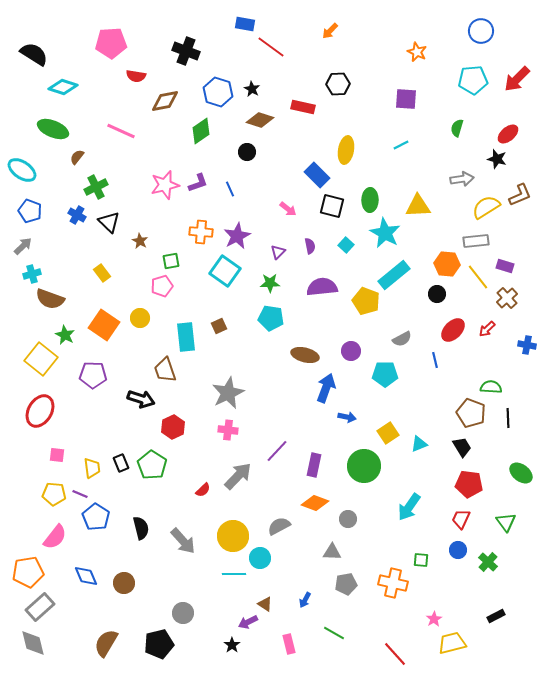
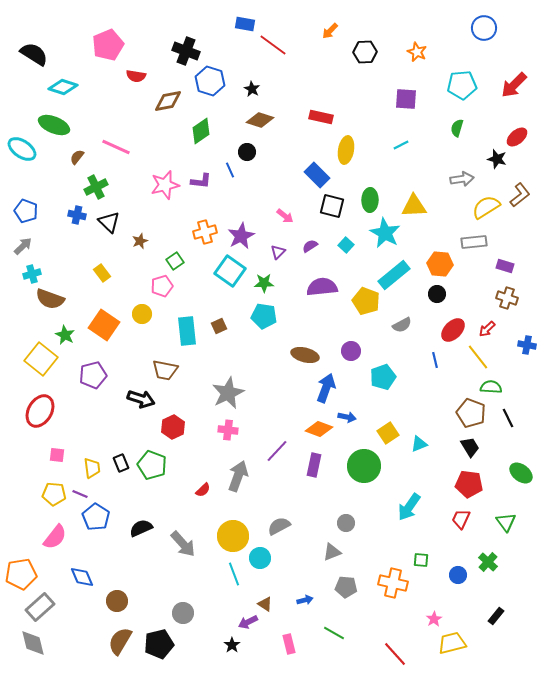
blue circle at (481, 31): moved 3 px right, 3 px up
pink pentagon at (111, 43): moved 3 px left, 2 px down; rotated 20 degrees counterclockwise
red line at (271, 47): moved 2 px right, 2 px up
red arrow at (517, 79): moved 3 px left, 6 px down
cyan pentagon at (473, 80): moved 11 px left, 5 px down
black hexagon at (338, 84): moved 27 px right, 32 px up
blue hexagon at (218, 92): moved 8 px left, 11 px up
brown diamond at (165, 101): moved 3 px right
red rectangle at (303, 107): moved 18 px right, 10 px down
green ellipse at (53, 129): moved 1 px right, 4 px up
pink line at (121, 131): moved 5 px left, 16 px down
red ellipse at (508, 134): moved 9 px right, 3 px down
cyan ellipse at (22, 170): moved 21 px up
purple L-shape at (198, 183): moved 3 px right, 2 px up; rotated 25 degrees clockwise
blue line at (230, 189): moved 19 px up
brown L-shape at (520, 195): rotated 15 degrees counterclockwise
yellow triangle at (418, 206): moved 4 px left
pink arrow at (288, 209): moved 3 px left, 7 px down
blue pentagon at (30, 211): moved 4 px left
blue cross at (77, 215): rotated 18 degrees counterclockwise
orange cross at (201, 232): moved 4 px right; rotated 20 degrees counterclockwise
purple star at (237, 236): moved 4 px right
brown star at (140, 241): rotated 21 degrees clockwise
gray rectangle at (476, 241): moved 2 px left, 1 px down
purple semicircle at (310, 246): rotated 112 degrees counterclockwise
green square at (171, 261): moved 4 px right; rotated 24 degrees counterclockwise
orange hexagon at (447, 264): moved 7 px left
cyan square at (225, 271): moved 5 px right
yellow line at (478, 277): moved 80 px down
green star at (270, 283): moved 6 px left
brown cross at (507, 298): rotated 30 degrees counterclockwise
yellow circle at (140, 318): moved 2 px right, 4 px up
cyan pentagon at (271, 318): moved 7 px left, 2 px up
cyan rectangle at (186, 337): moved 1 px right, 6 px up
gray semicircle at (402, 339): moved 14 px up
brown trapezoid at (165, 370): rotated 60 degrees counterclockwise
cyan pentagon at (385, 374): moved 2 px left, 3 px down; rotated 20 degrees counterclockwise
purple pentagon at (93, 375): rotated 16 degrees counterclockwise
black line at (508, 418): rotated 24 degrees counterclockwise
black trapezoid at (462, 447): moved 8 px right
green pentagon at (152, 465): rotated 12 degrees counterclockwise
gray arrow at (238, 476): rotated 24 degrees counterclockwise
orange diamond at (315, 503): moved 4 px right, 74 px up
gray circle at (348, 519): moved 2 px left, 4 px down
black semicircle at (141, 528): rotated 100 degrees counterclockwise
gray arrow at (183, 541): moved 3 px down
blue circle at (458, 550): moved 25 px down
gray triangle at (332, 552): rotated 24 degrees counterclockwise
orange pentagon at (28, 572): moved 7 px left, 2 px down
cyan line at (234, 574): rotated 70 degrees clockwise
blue diamond at (86, 576): moved 4 px left, 1 px down
brown circle at (124, 583): moved 7 px left, 18 px down
gray pentagon at (346, 584): moved 3 px down; rotated 15 degrees clockwise
blue arrow at (305, 600): rotated 133 degrees counterclockwise
black rectangle at (496, 616): rotated 24 degrees counterclockwise
brown semicircle at (106, 643): moved 14 px right, 2 px up
